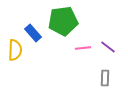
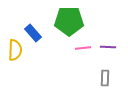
green pentagon: moved 6 px right; rotated 8 degrees clockwise
purple line: rotated 35 degrees counterclockwise
